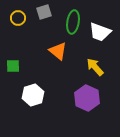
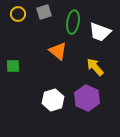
yellow circle: moved 4 px up
white hexagon: moved 20 px right, 5 px down
